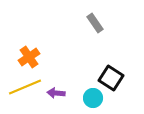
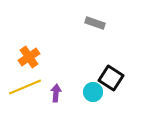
gray rectangle: rotated 36 degrees counterclockwise
purple arrow: rotated 90 degrees clockwise
cyan circle: moved 6 px up
